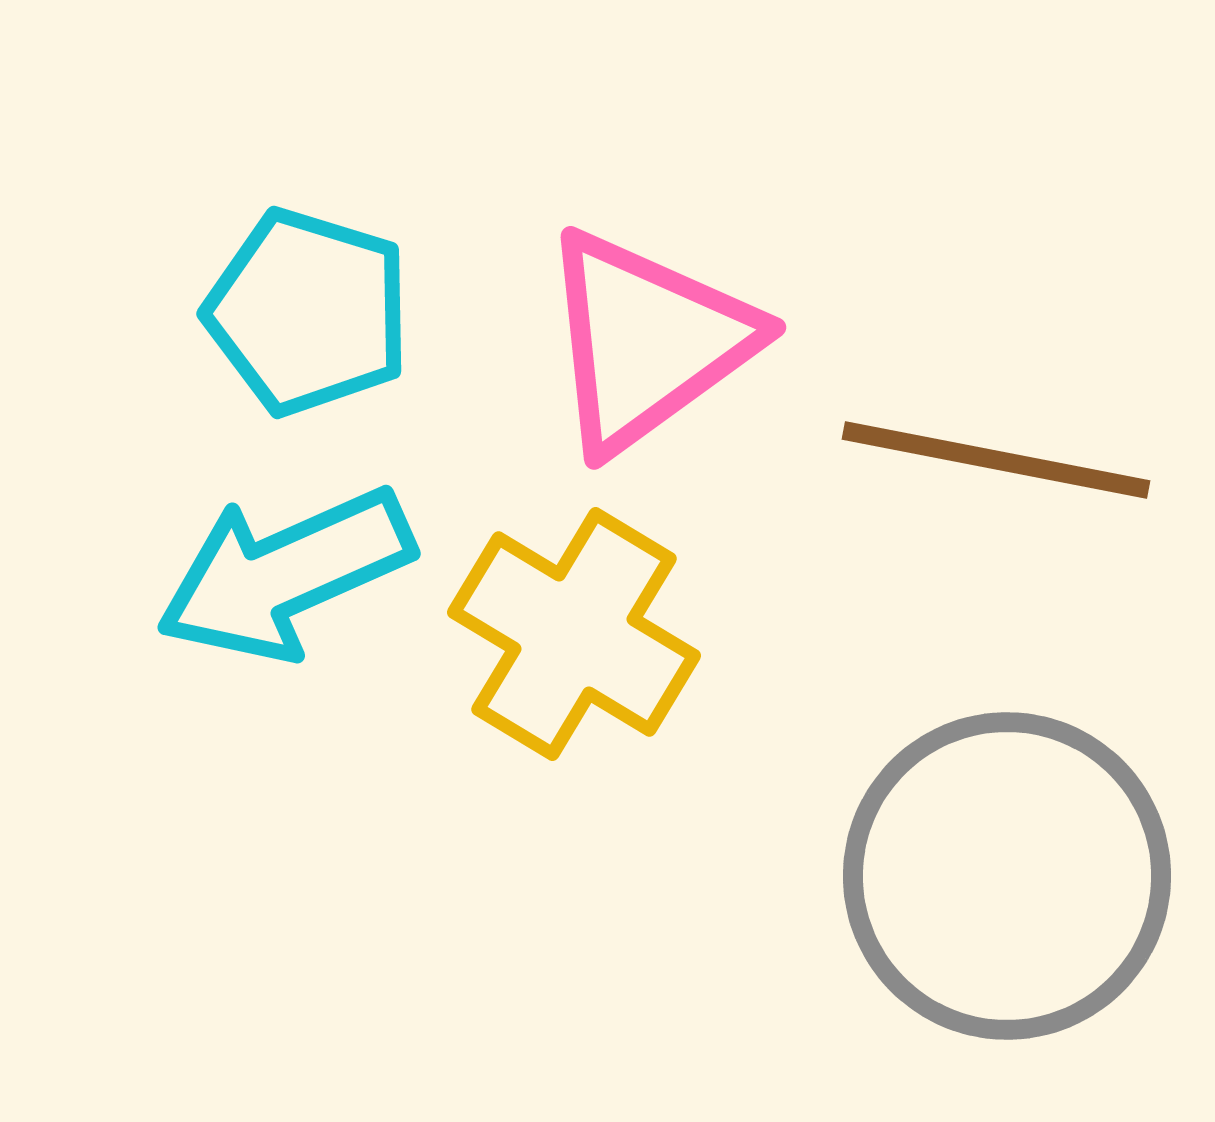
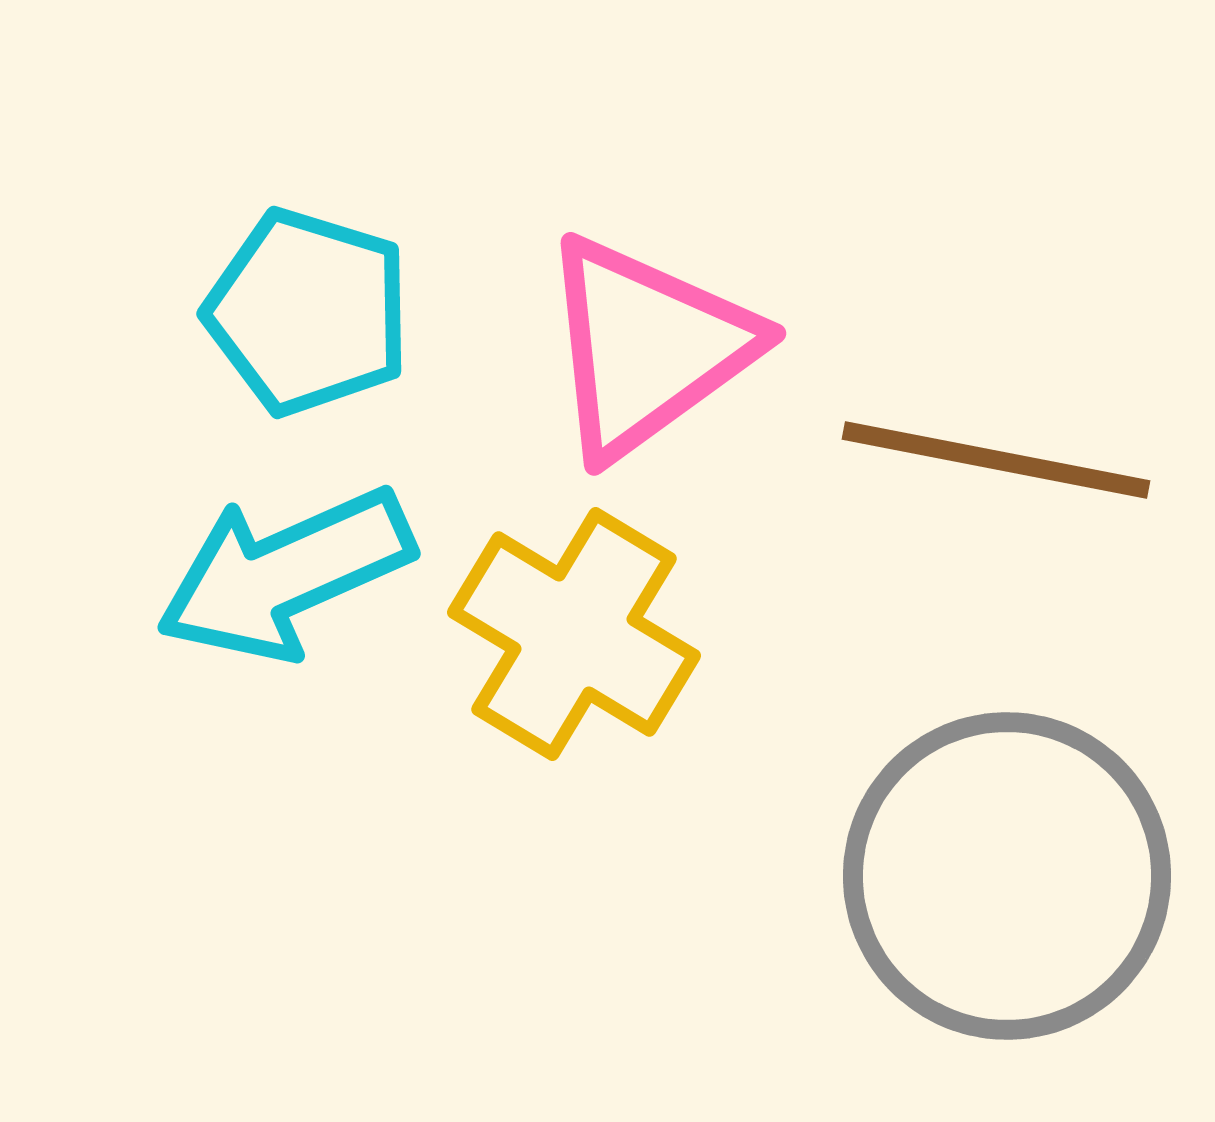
pink triangle: moved 6 px down
